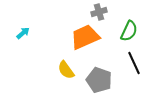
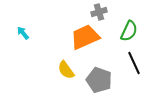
cyan arrow: rotated 88 degrees counterclockwise
